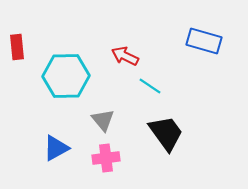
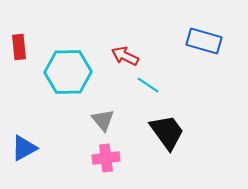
red rectangle: moved 2 px right
cyan hexagon: moved 2 px right, 4 px up
cyan line: moved 2 px left, 1 px up
black trapezoid: moved 1 px right, 1 px up
blue triangle: moved 32 px left
